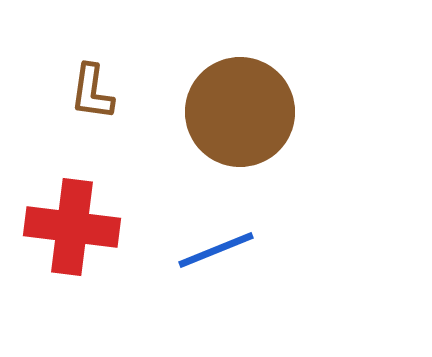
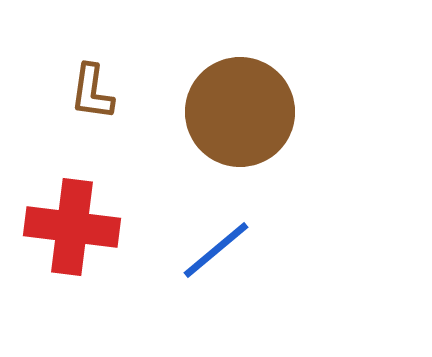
blue line: rotated 18 degrees counterclockwise
